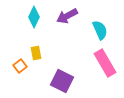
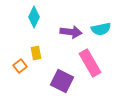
purple arrow: moved 4 px right, 16 px down; rotated 145 degrees counterclockwise
cyan semicircle: moved 1 px right, 1 px up; rotated 102 degrees clockwise
pink rectangle: moved 15 px left
